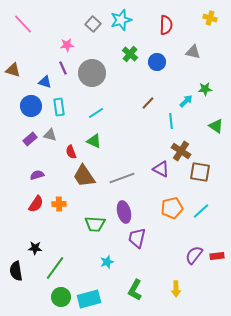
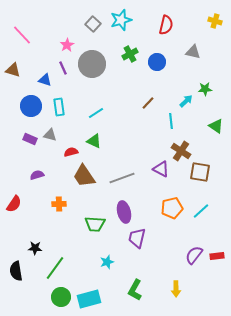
yellow cross at (210, 18): moved 5 px right, 3 px down
pink line at (23, 24): moved 1 px left, 11 px down
red semicircle at (166, 25): rotated 12 degrees clockwise
pink star at (67, 45): rotated 24 degrees counterclockwise
green cross at (130, 54): rotated 21 degrees clockwise
gray circle at (92, 73): moved 9 px up
blue triangle at (45, 82): moved 2 px up
purple rectangle at (30, 139): rotated 64 degrees clockwise
red semicircle at (71, 152): rotated 96 degrees clockwise
red semicircle at (36, 204): moved 22 px left
